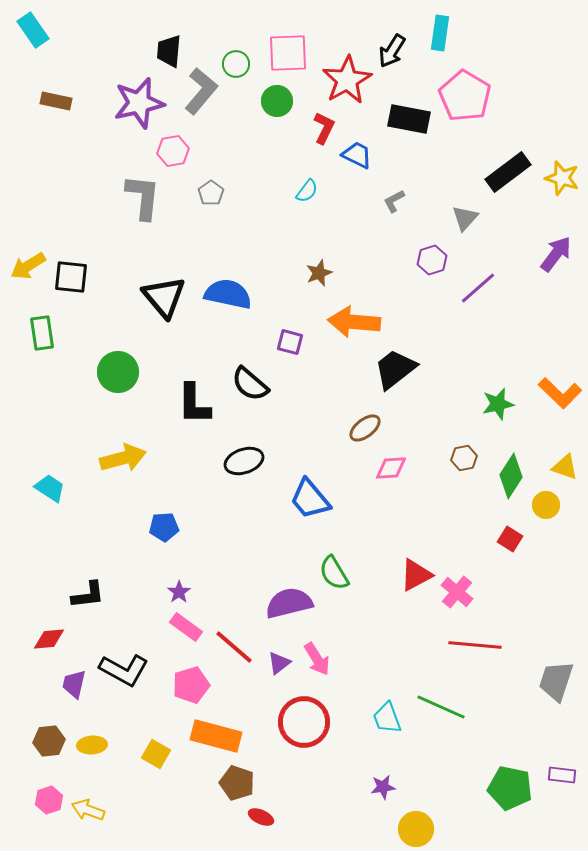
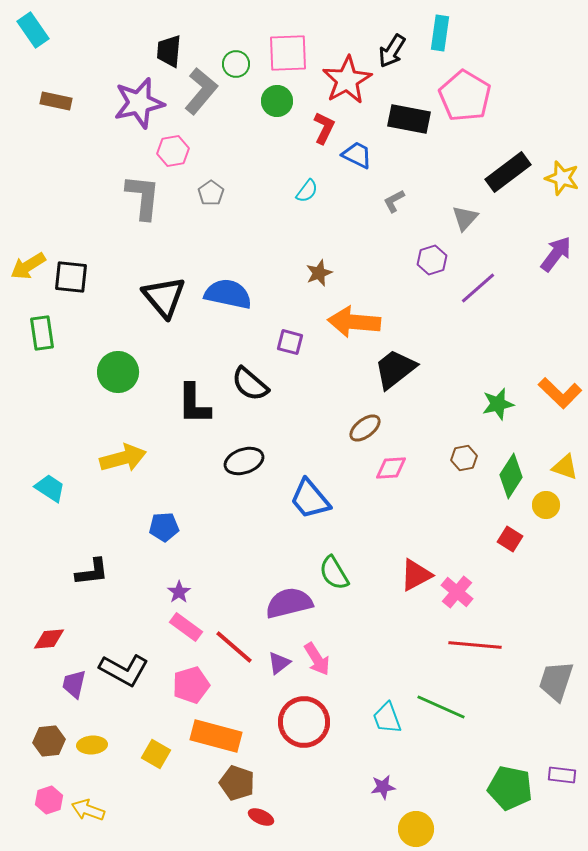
black L-shape at (88, 595): moved 4 px right, 23 px up
